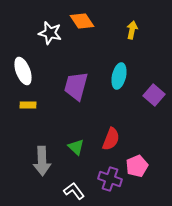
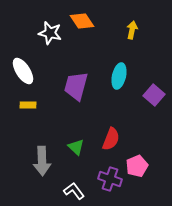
white ellipse: rotated 12 degrees counterclockwise
